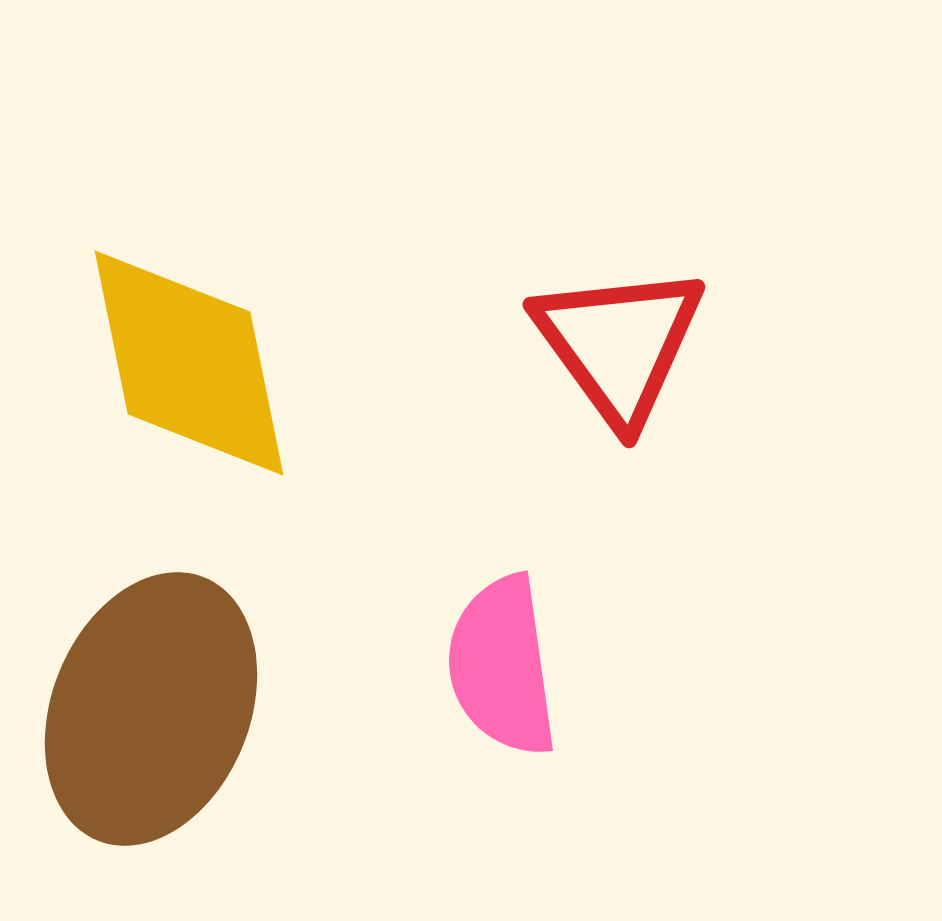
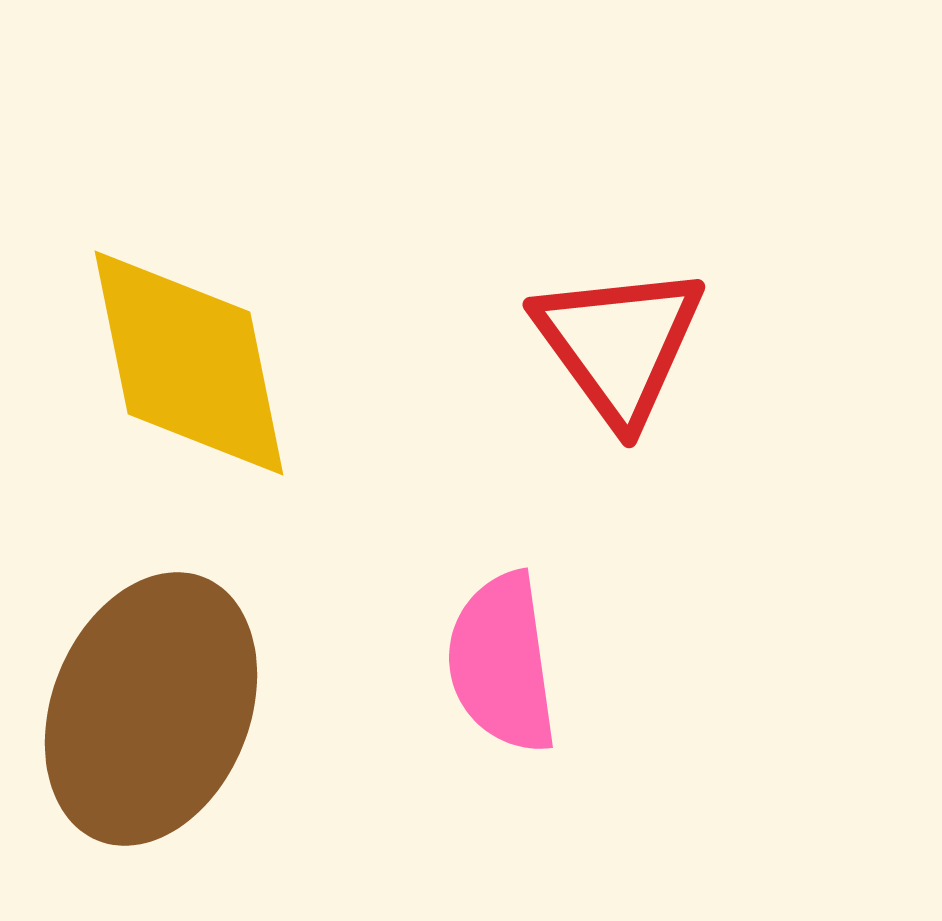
pink semicircle: moved 3 px up
